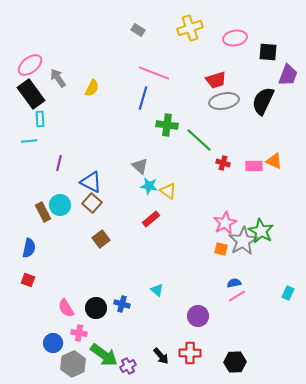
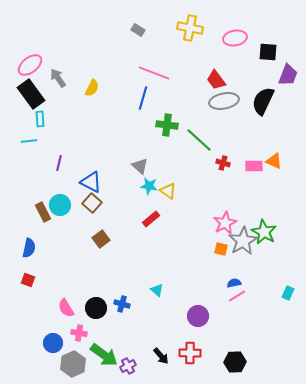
yellow cross at (190, 28): rotated 30 degrees clockwise
red trapezoid at (216, 80): rotated 70 degrees clockwise
green star at (261, 231): moved 3 px right, 1 px down
